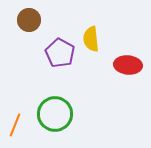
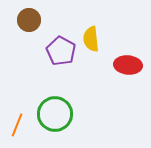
purple pentagon: moved 1 px right, 2 px up
orange line: moved 2 px right
